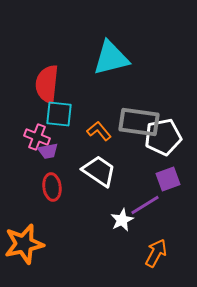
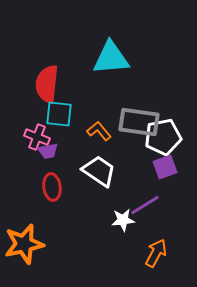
cyan triangle: rotated 9 degrees clockwise
purple square: moved 3 px left, 12 px up
white star: moved 1 px right; rotated 20 degrees clockwise
